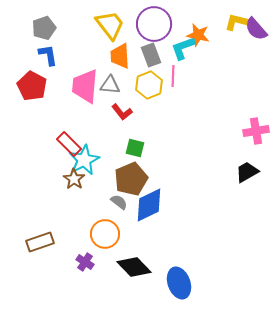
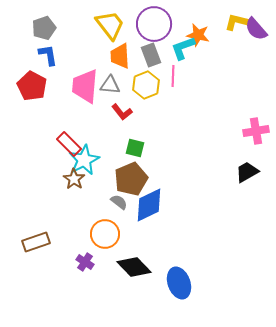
yellow hexagon: moved 3 px left
brown rectangle: moved 4 px left
